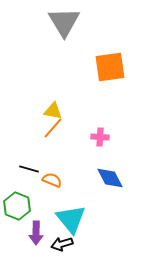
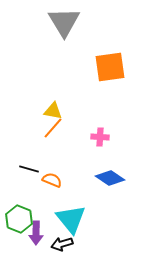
blue diamond: rotated 28 degrees counterclockwise
green hexagon: moved 2 px right, 13 px down
